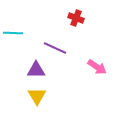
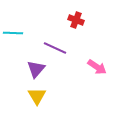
red cross: moved 2 px down
purple triangle: moved 1 px up; rotated 48 degrees counterclockwise
